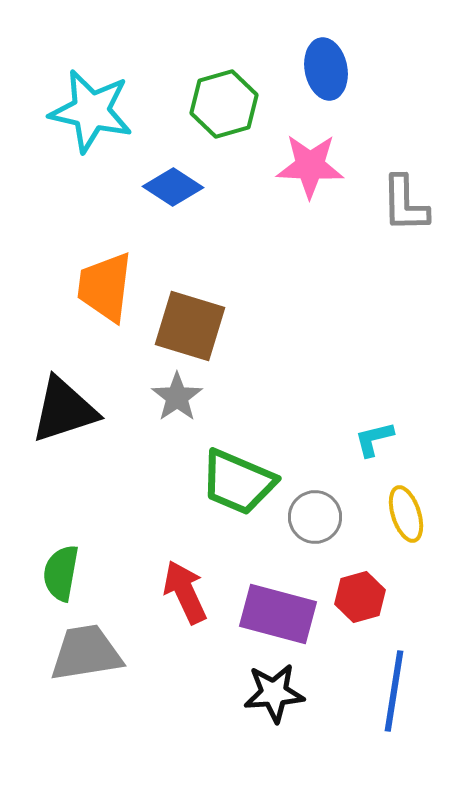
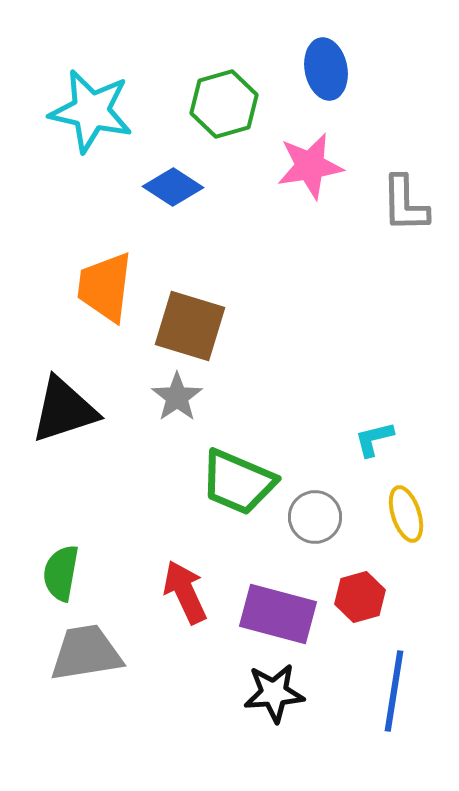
pink star: rotated 12 degrees counterclockwise
